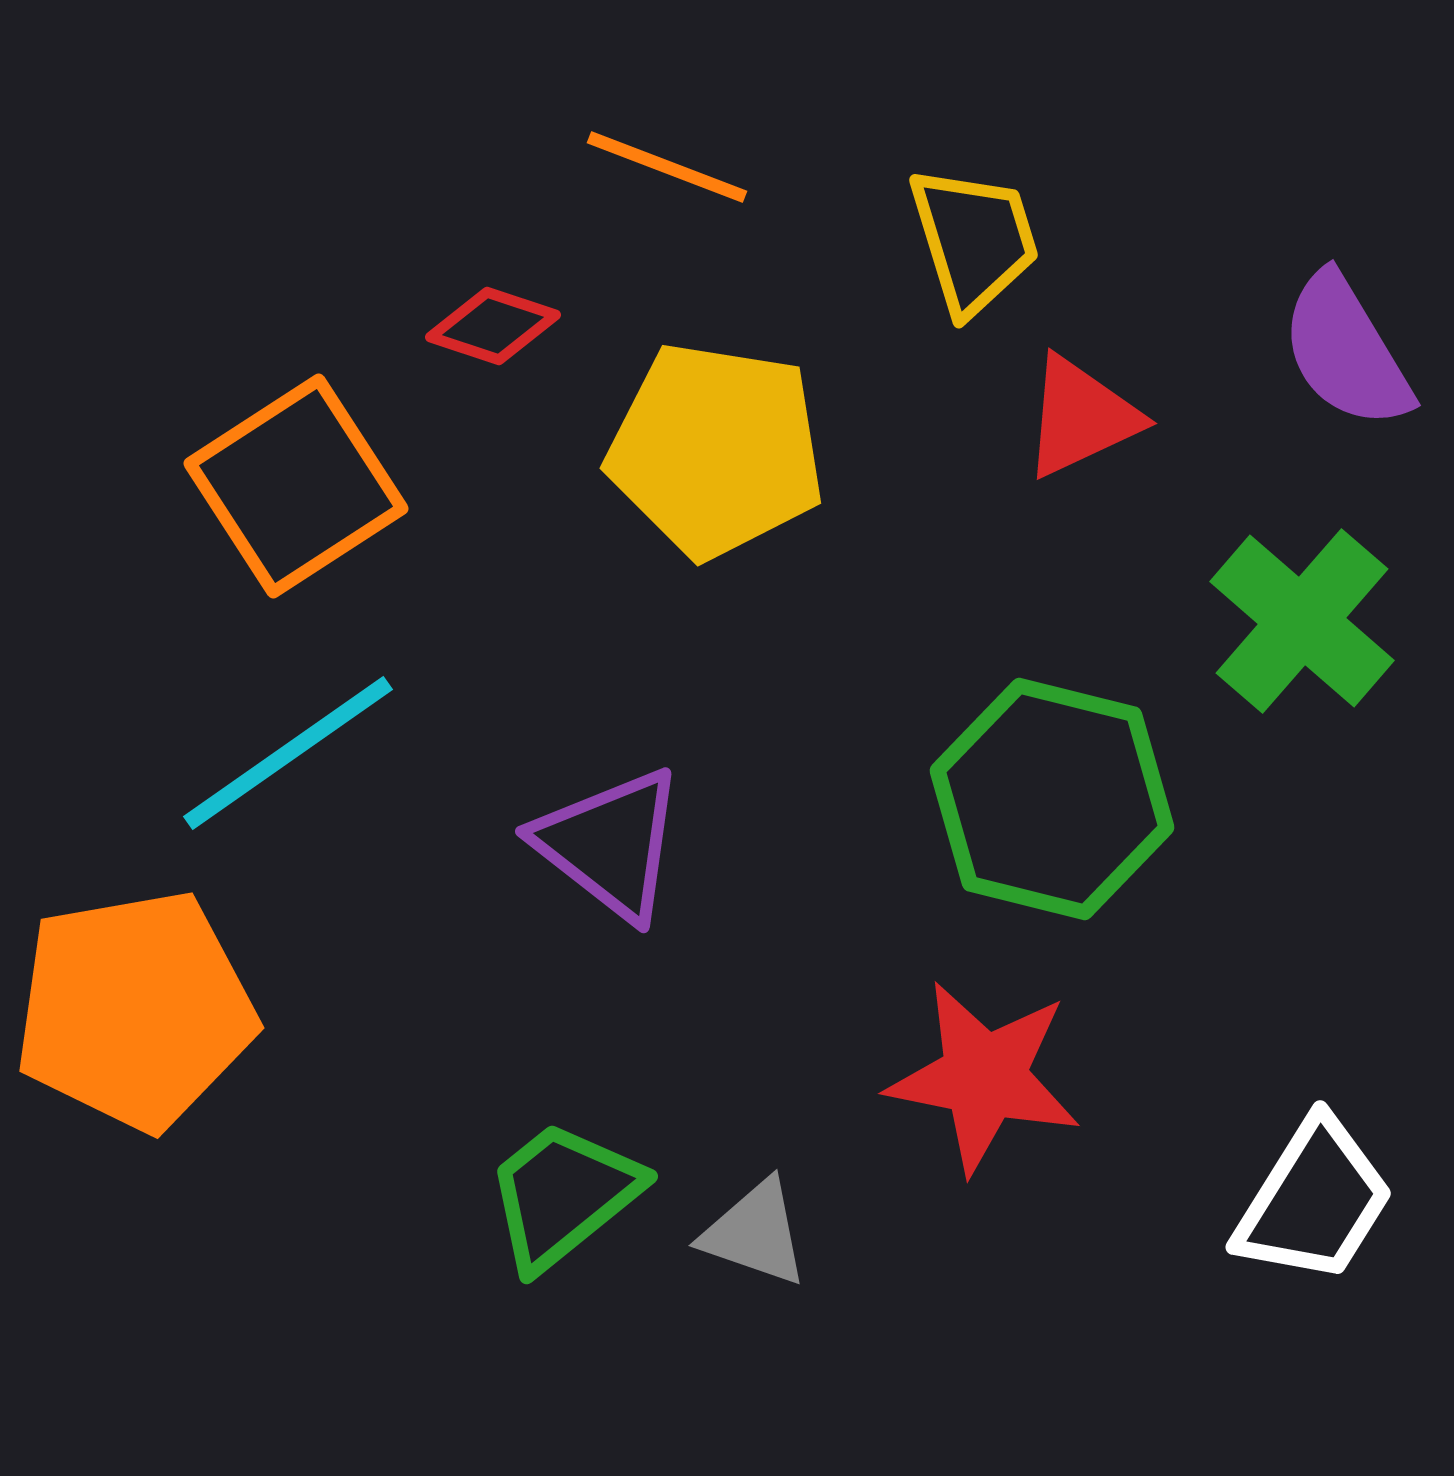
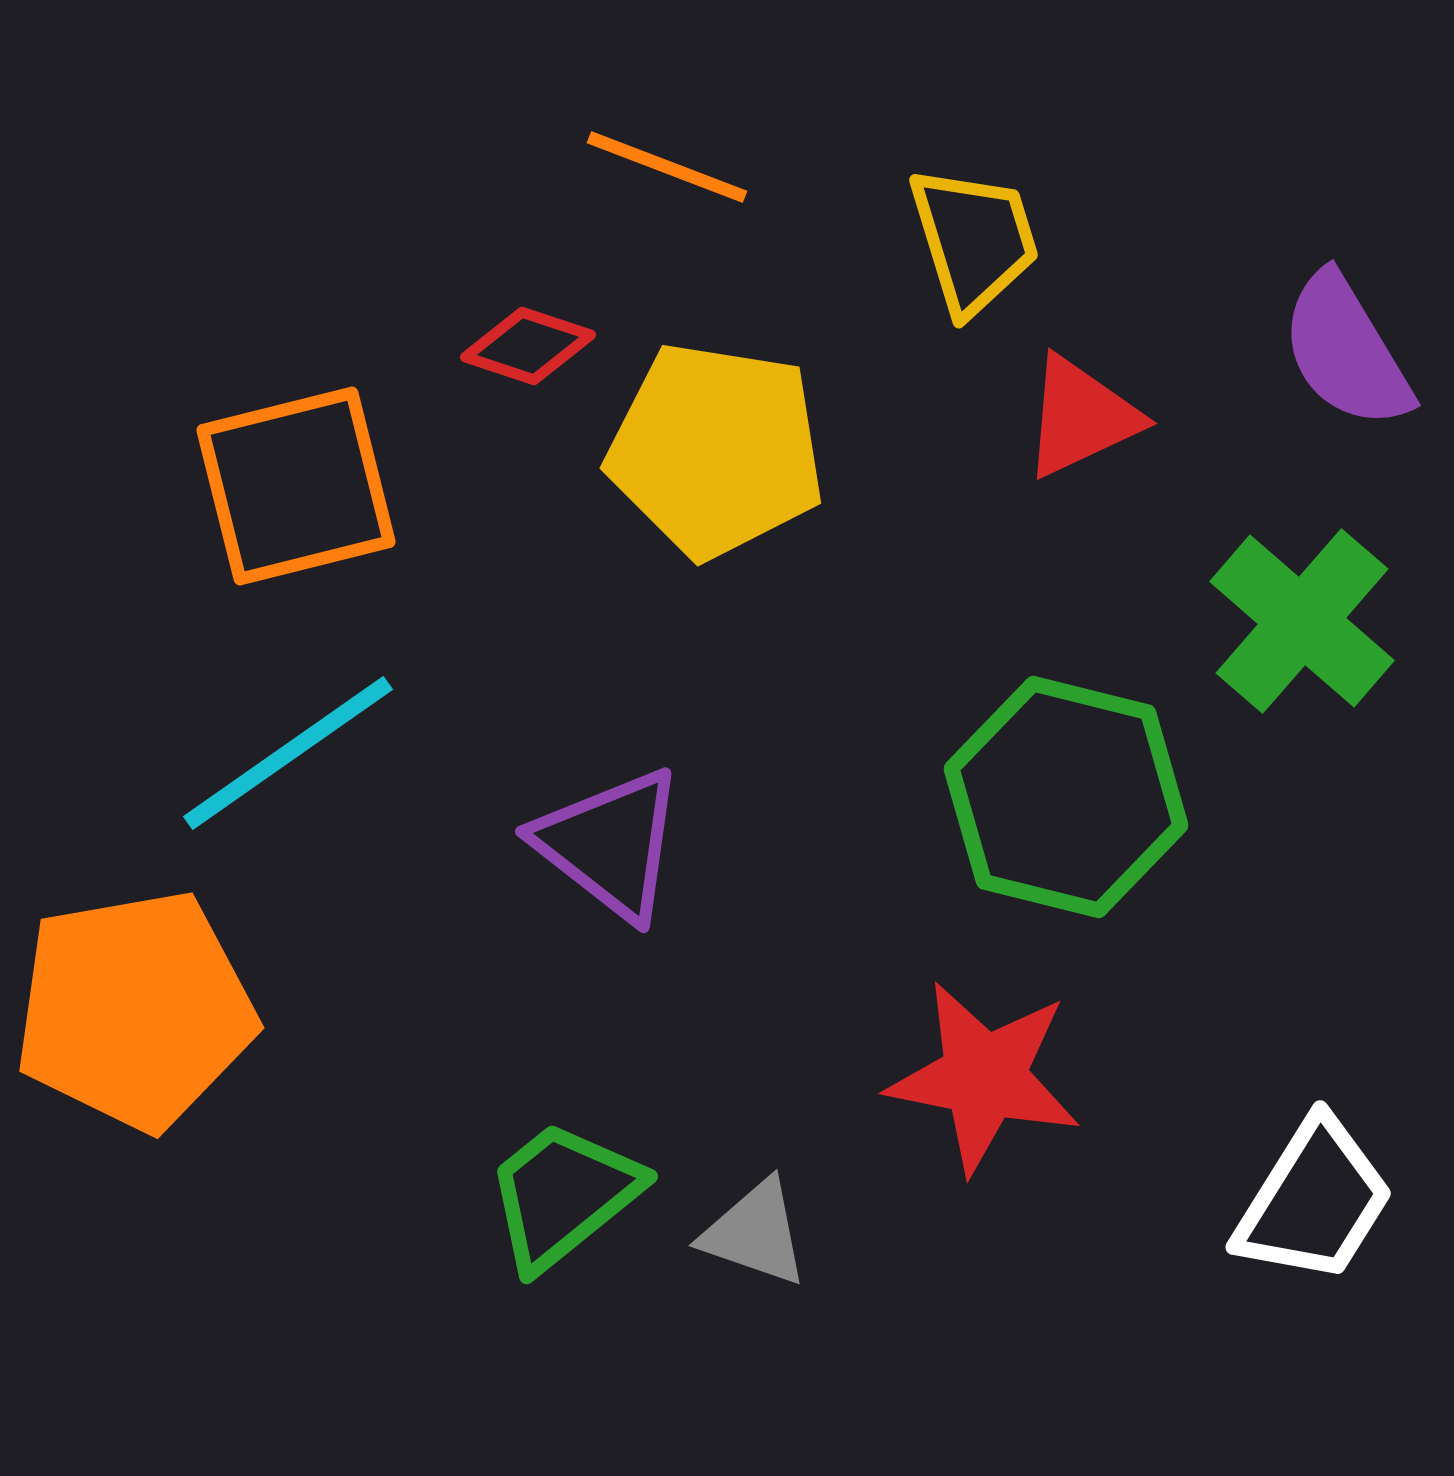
red diamond: moved 35 px right, 20 px down
orange square: rotated 19 degrees clockwise
green hexagon: moved 14 px right, 2 px up
